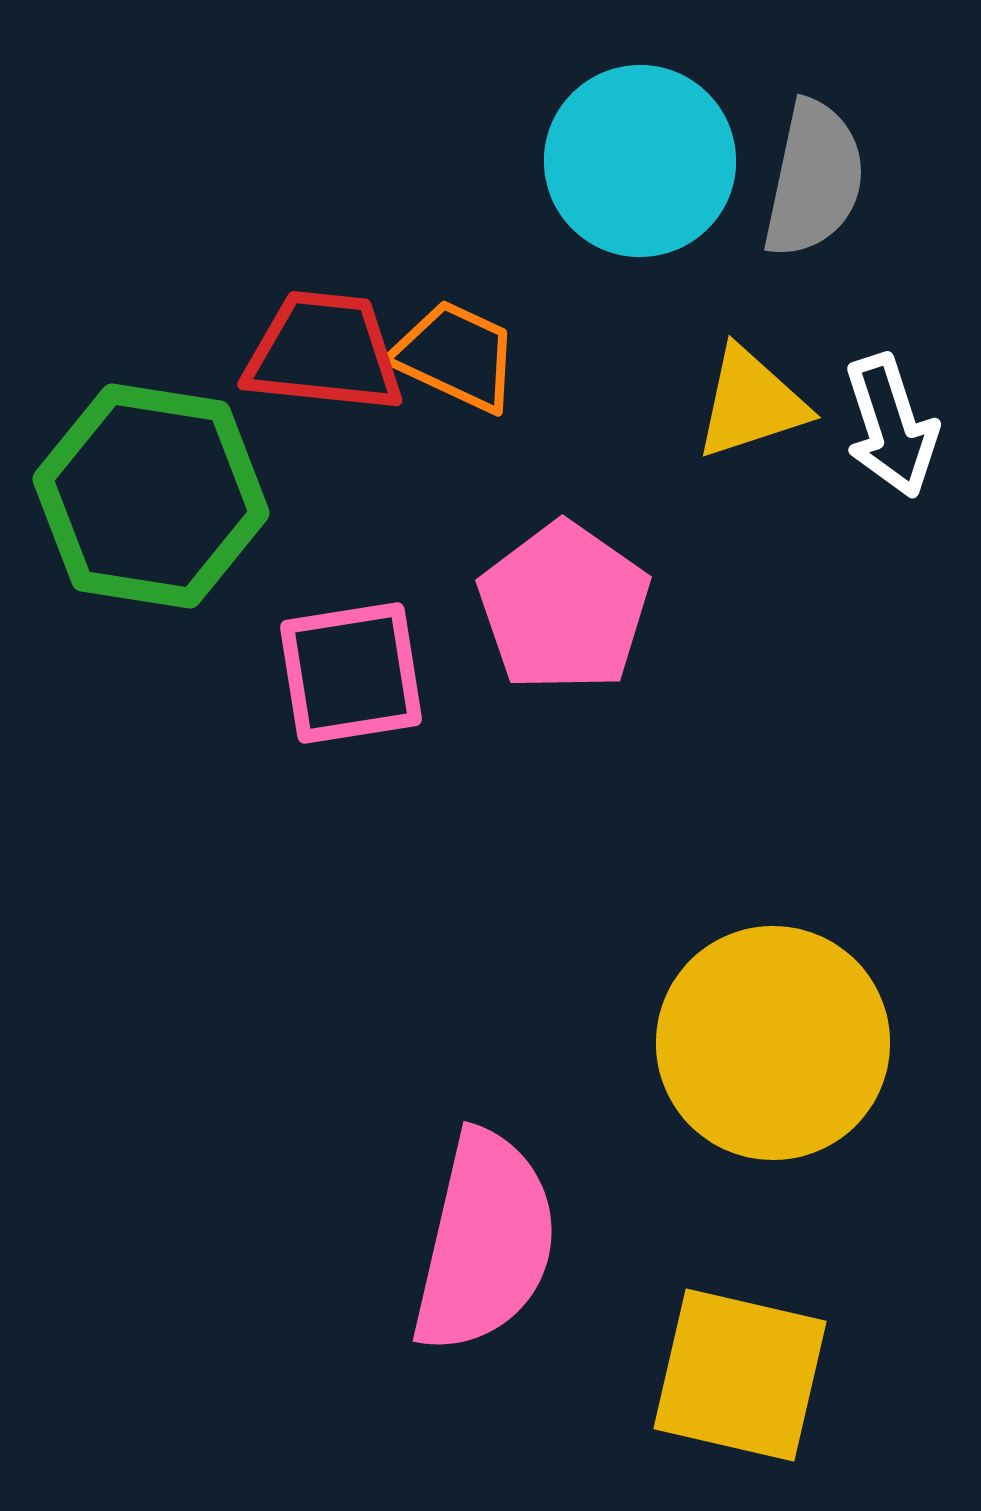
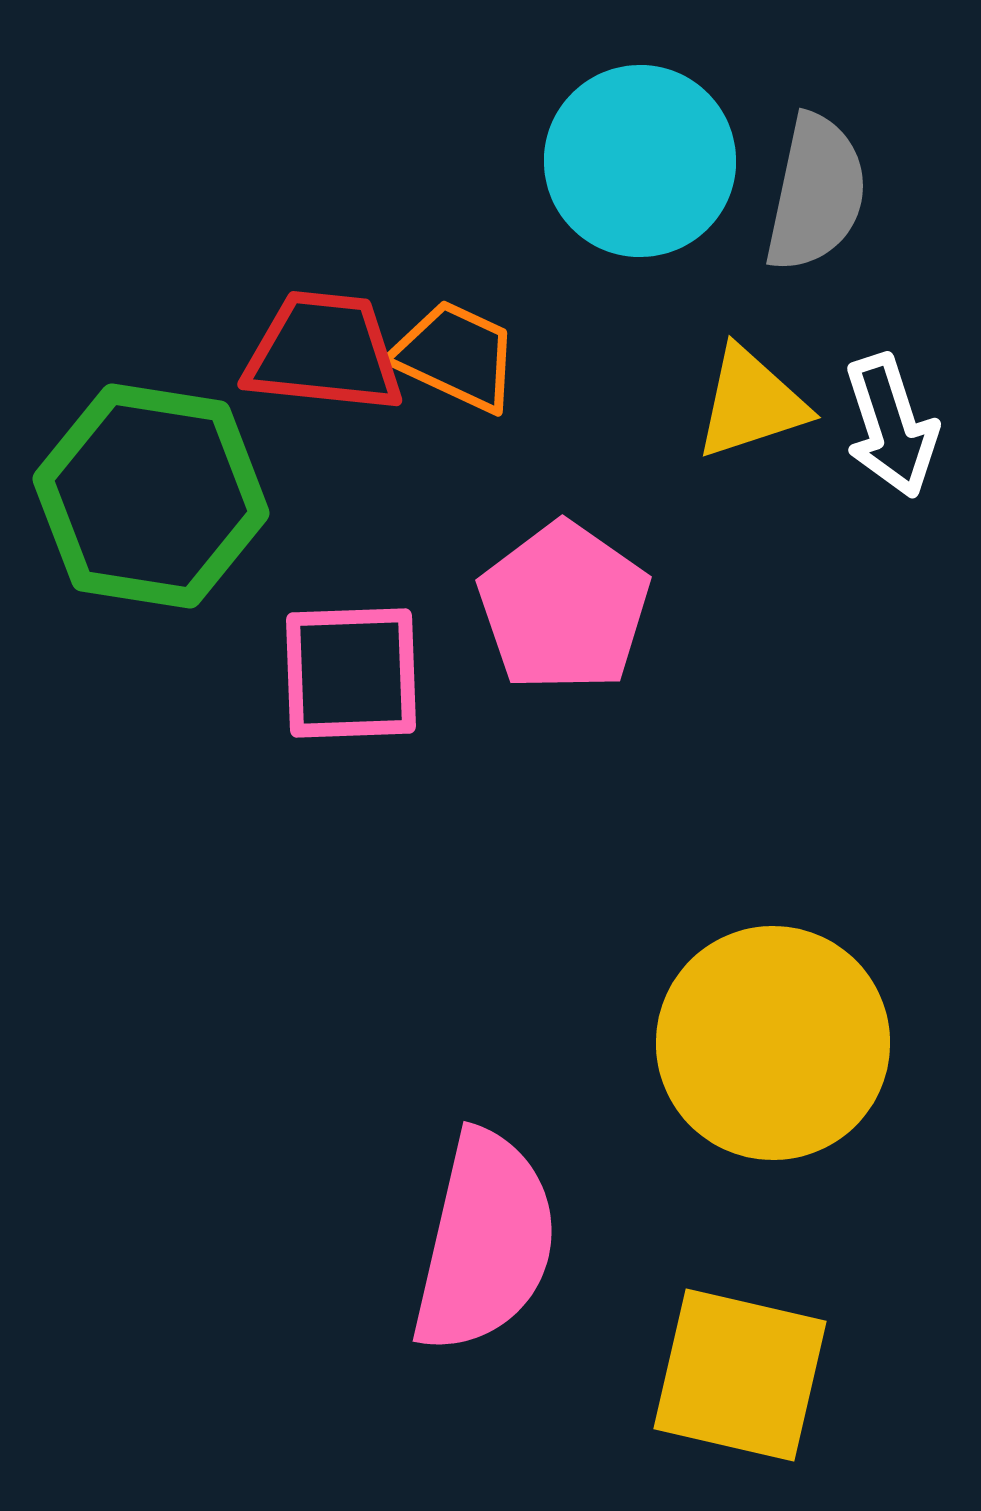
gray semicircle: moved 2 px right, 14 px down
pink square: rotated 7 degrees clockwise
